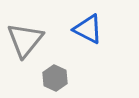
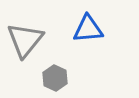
blue triangle: rotated 32 degrees counterclockwise
